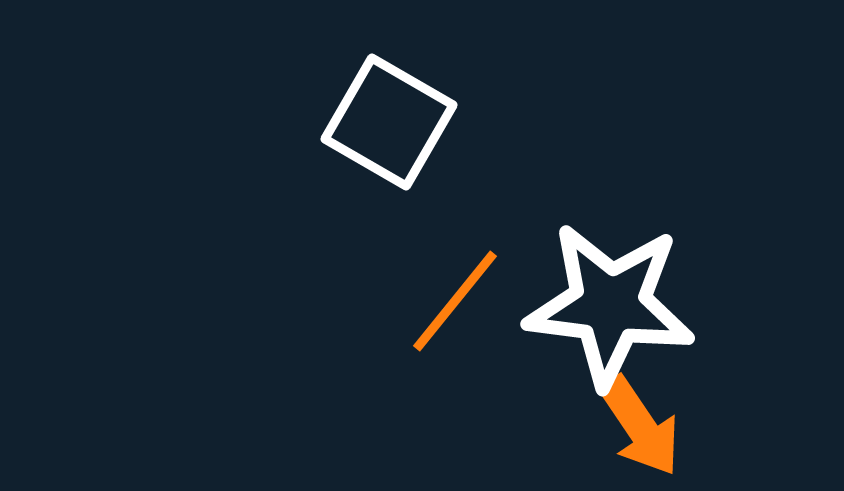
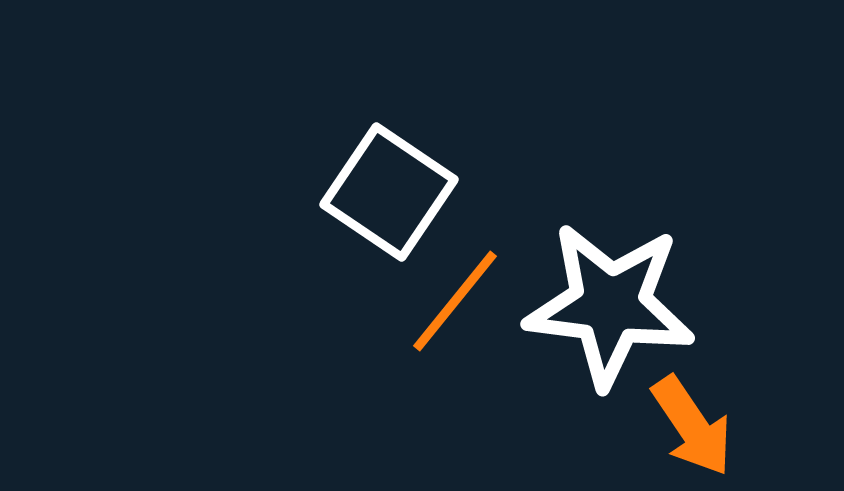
white square: moved 70 px down; rotated 4 degrees clockwise
orange arrow: moved 52 px right
